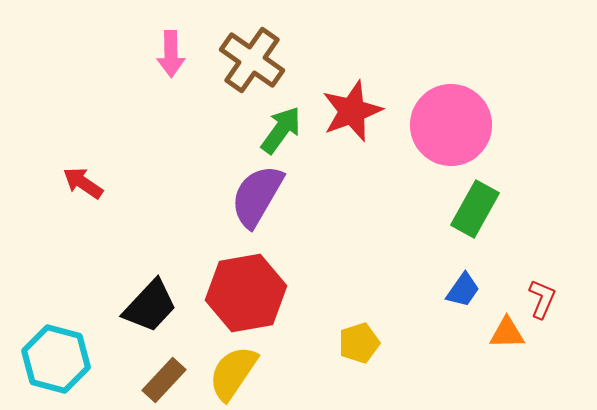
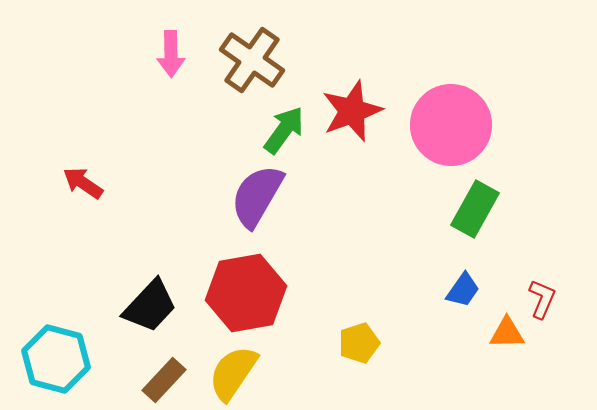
green arrow: moved 3 px right
